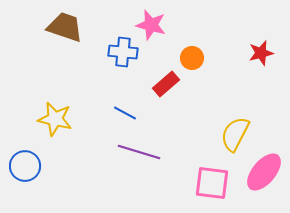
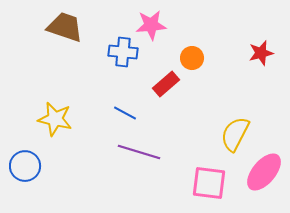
pink star: rotated 20 degrees counterclockwise
pink square: moved 3 px left
